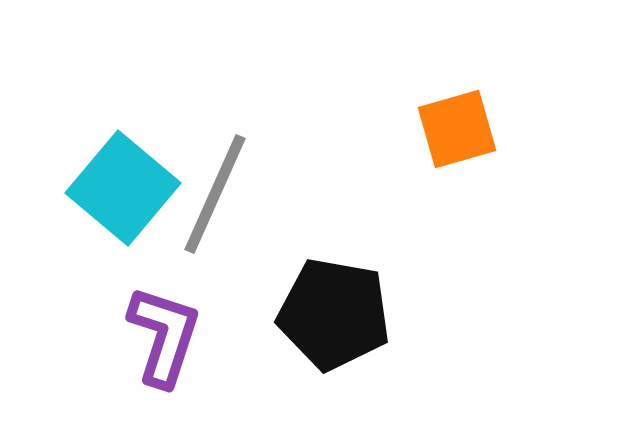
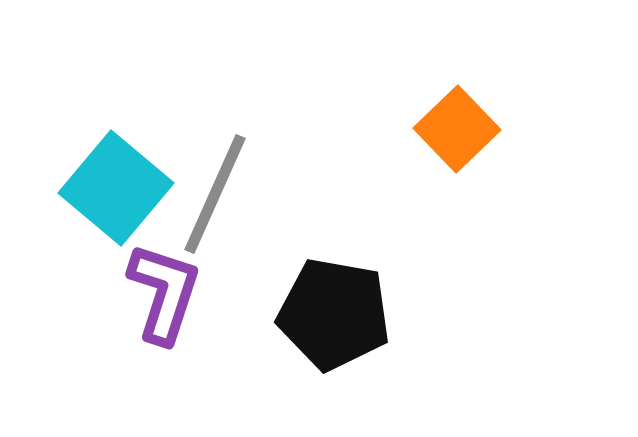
orange square: rotated 28 degrees counterclockwise
cyan square: moved 7 px left
purple L-shape: moved 43 px up
